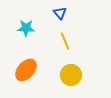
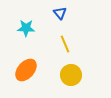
yellow line: moved 3 px down
